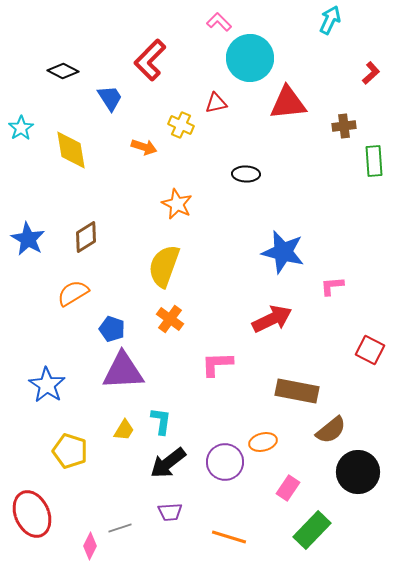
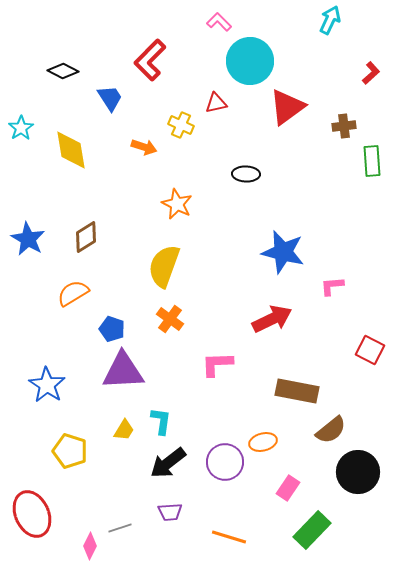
cyan circle at (250, 58): moved 3 px down
red triangle at (288, 103): moved 1 px left, 4 px down; rotated 30 degrees counterclockwise
green rectangle at (374, 161): moved 2 px left
